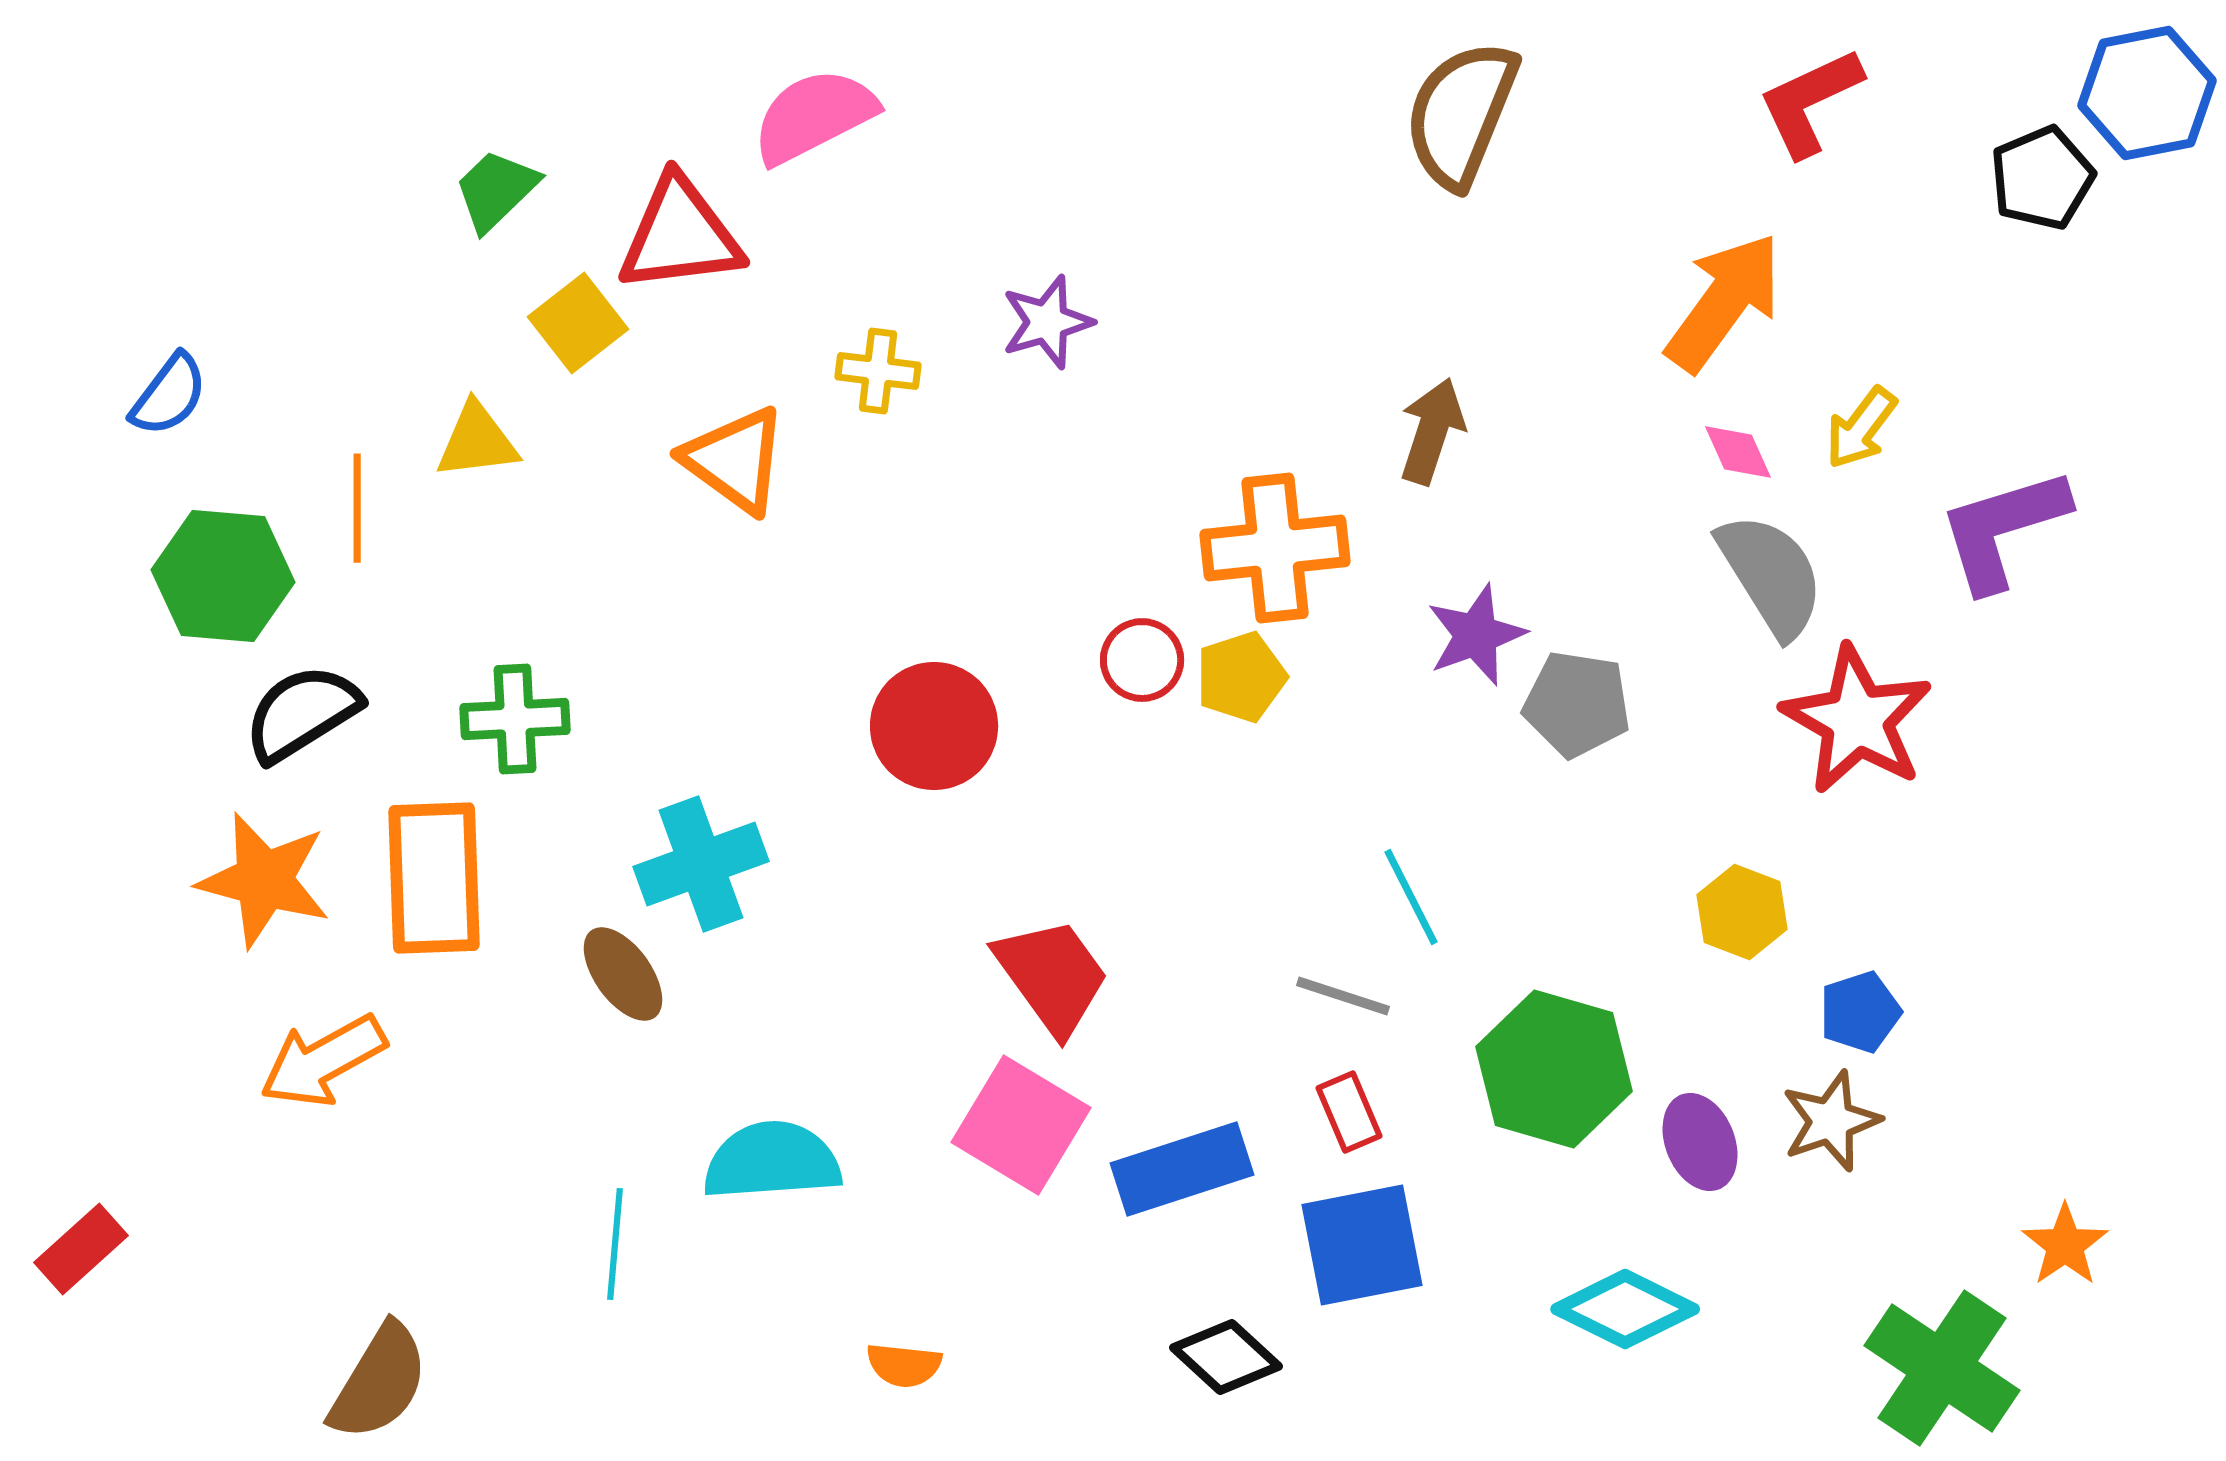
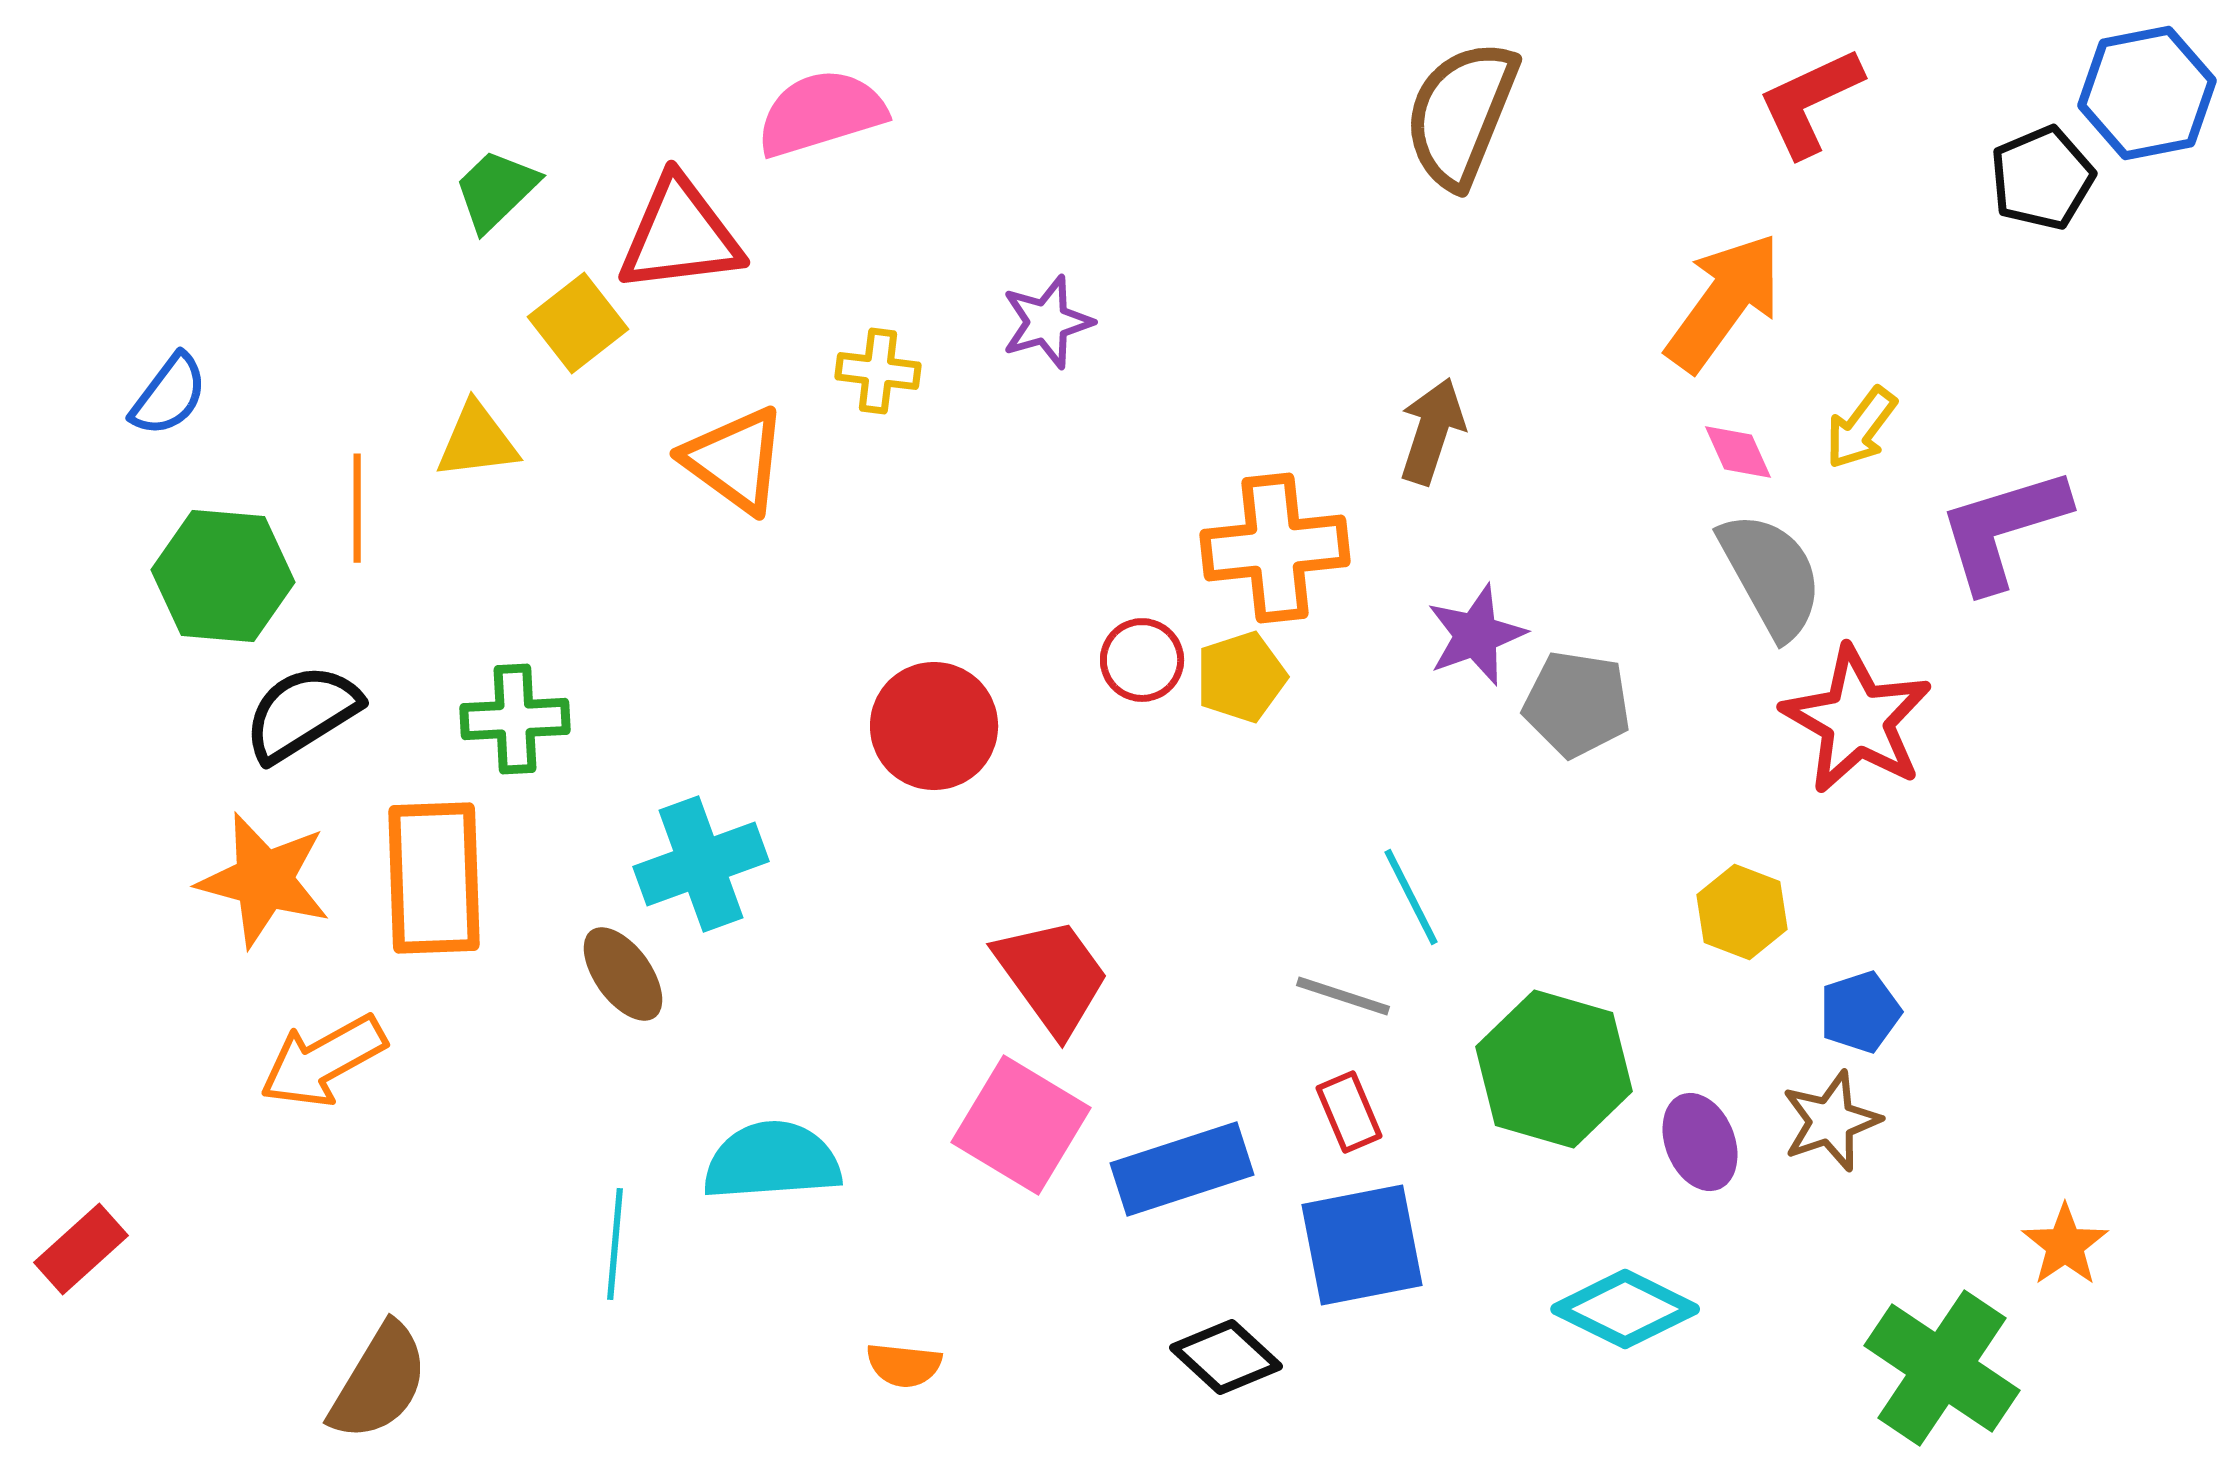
pink semicircle at (814, 116): moved 7 px right, 3 px up; rotated 10 degrees clockwise
gray semicircle at (1771, 575): rotated 3 degrees clockwise
